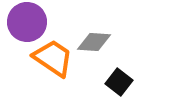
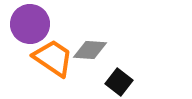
purple circle: moved 3 px right, 2 px down
gray diamond: moved 4 px left, 8 px down
